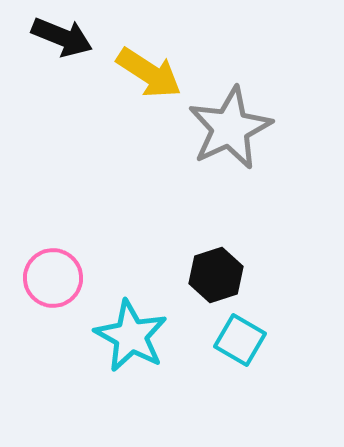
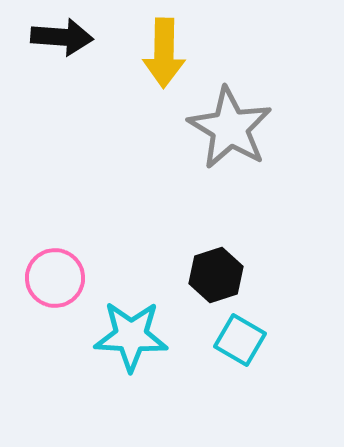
black arrow: rotated 18 degrees counterclockwise
yellow arrow: moved 15 px right, 20 px up; rotated 58 degrees clockwise
gray star: rotated 16 degrees counterclockwise
pink circle: moved 2 px right
cyan star: rotated 26 degrees counterclockwise
